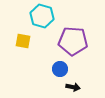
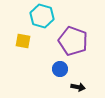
purple pentagon: rotated 16 degrees clockwise
black arrow: moved 5 px right
